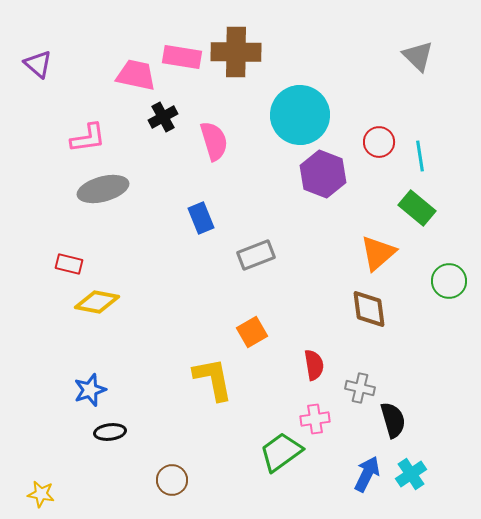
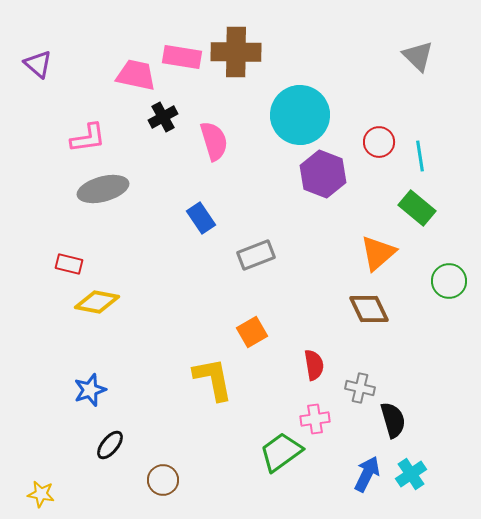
blue rectangle: rotated 12 degrees counterclockwise
brown diamond: rotated 18 degrees counterclockwise
black ellipse: moved 13 px down; rotated 44 degrees counterclockwise
brown circle: moved 9 px left
